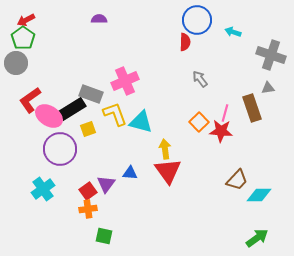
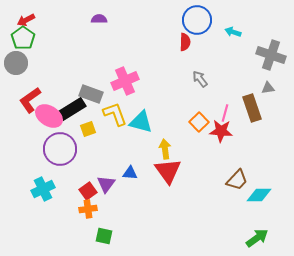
cyan cross: rotated 10 degrees clockwise
